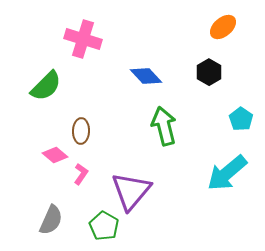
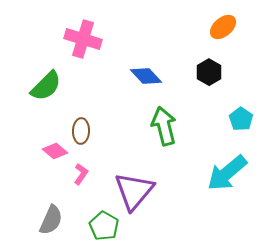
pink diamond: moved 4 px up
purple triangle: moved 3 px right
